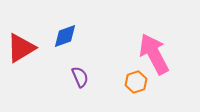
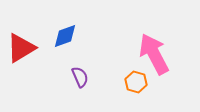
orange hexagon: rotated 25 degrees counterclockwise
